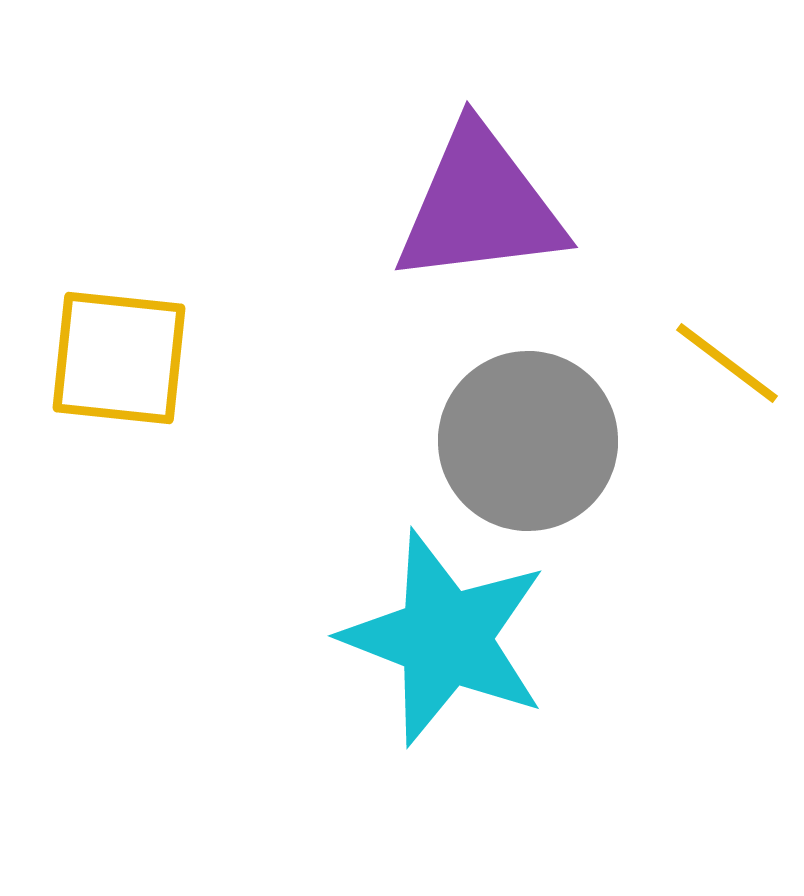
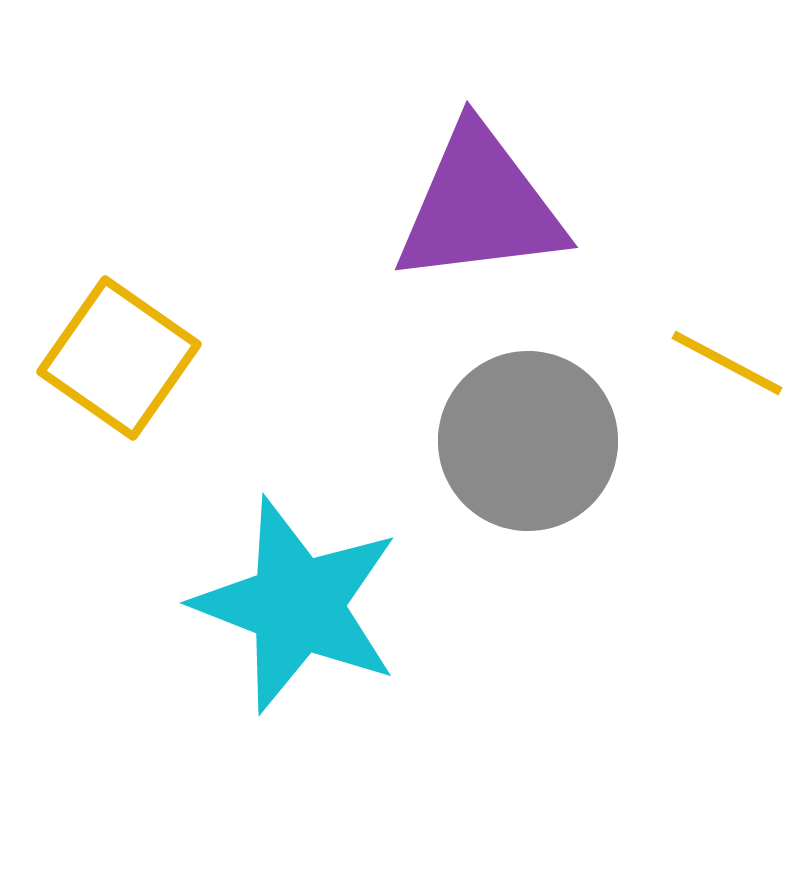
yellow square: rotated 29 degrees clockwise
yellow line: rotated 9 degrees counterclockwise
cyan star: moved 148 px left, 33 px up
